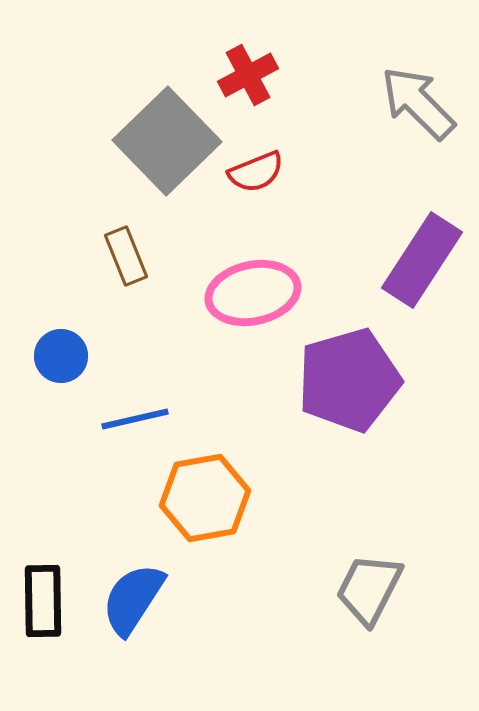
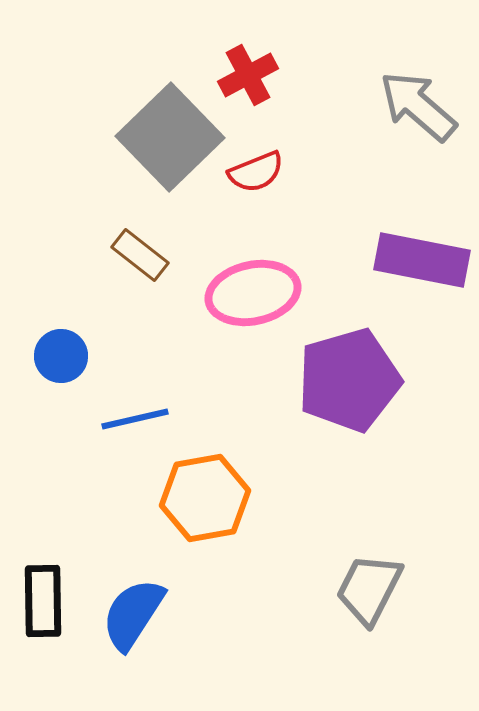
gray arrow: moved 3 px down; rotated 4 degrees counterclockwise
gray square: moved 3 px right, 4 px up
brown rectangle: moved 14 px right, 1 px up; rotated 30 degrees counterclockwise
purple rectangle: rotated 68 degrees clockwise
blue semicircle: moved 15 px down
